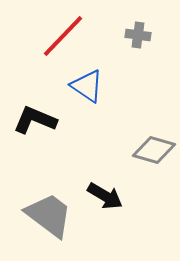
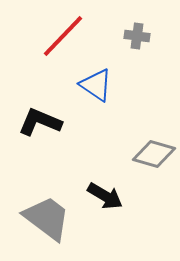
gray cross: moved 1 px left, 1 px down
blue triangle: moved 9 px right, 1 px up
black L-shape: moved 5 px right, 2 px down
gray diamond: moved 4 px down
gray trapezoid: moved 2 px left, 3 px down
